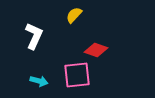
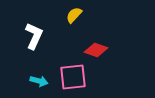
pink square: moved 4 px left, 2 px down
